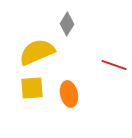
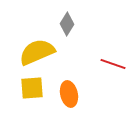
red line: moved 1 px left, 1 px up
